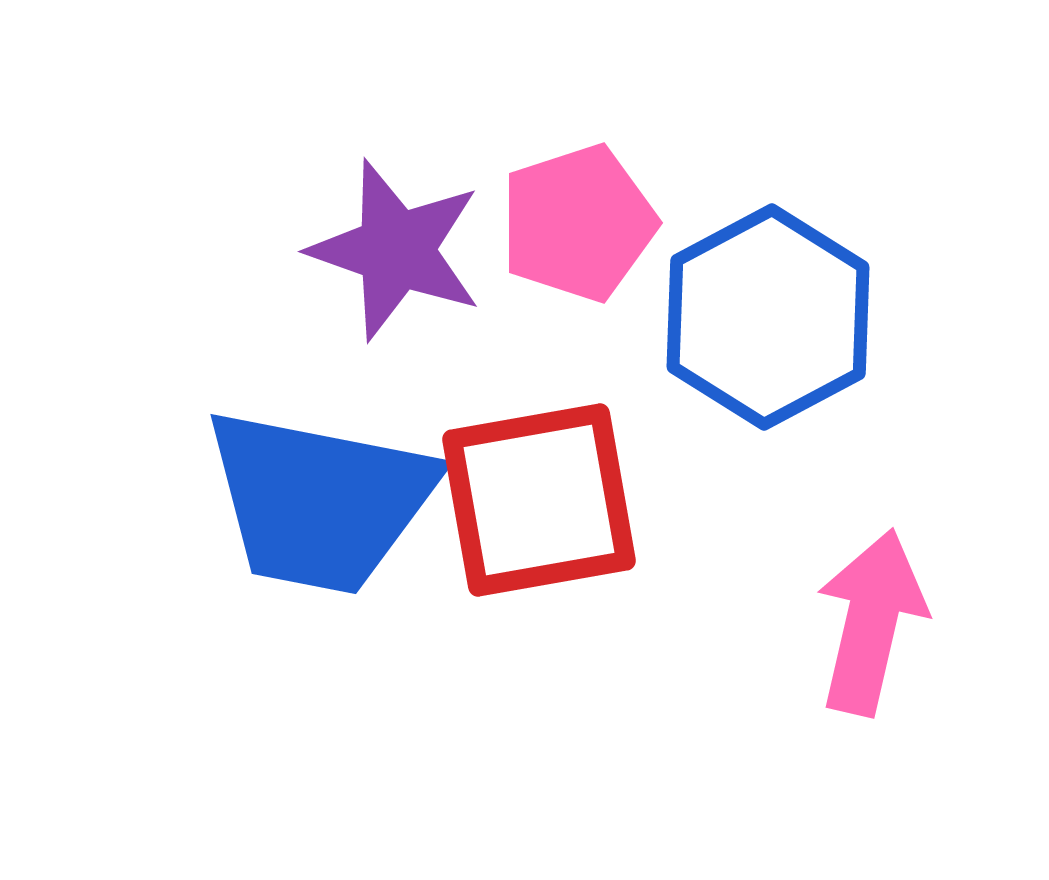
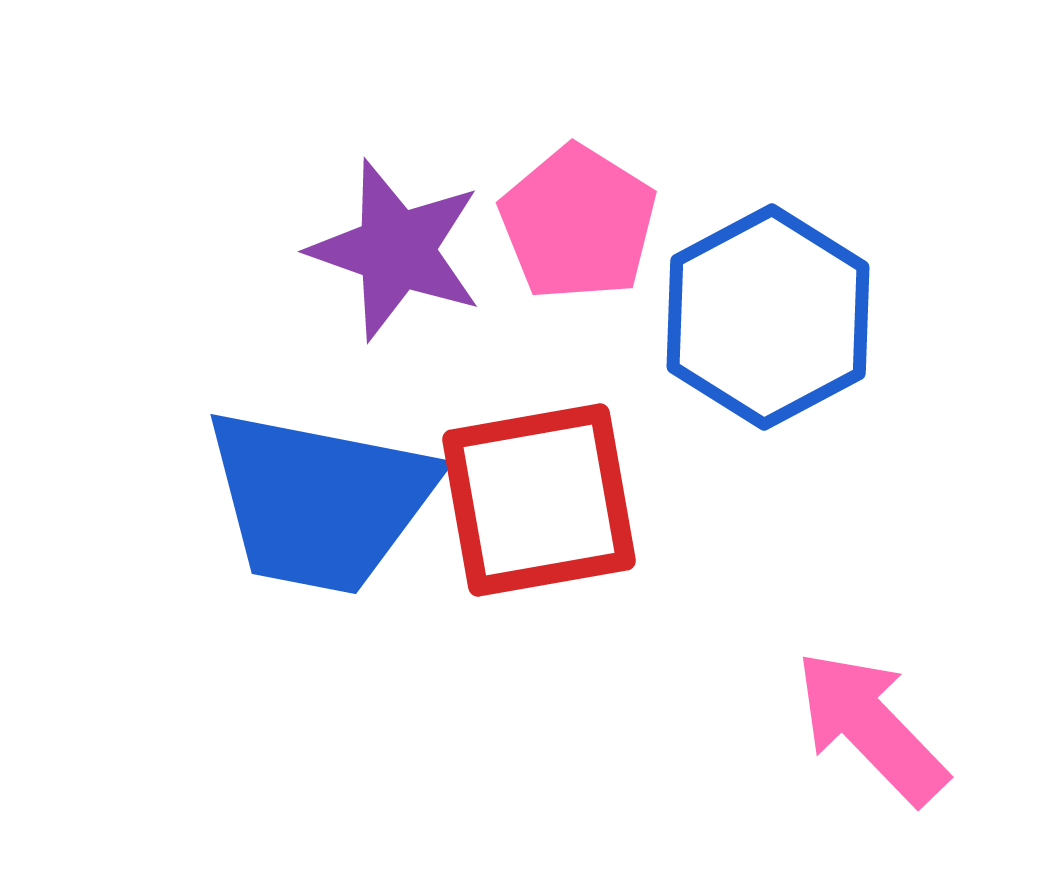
pink pentagon: rotated 22 degrees counterclockwise
pink arrow: moved 105 px down; rotated 57 degrees counterclockwise
